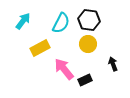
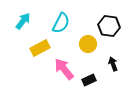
black hexagon: moved 20 px right, 6 px down
black rectangle: moved 4 px right
